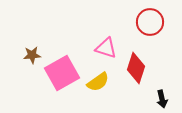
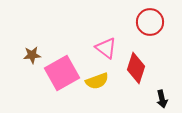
pink triangle: rotated 20 degrees clockwise
yellow semicircle: moved 1 px left, 1 px up; rotated 15 degrees clockwise
